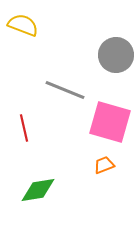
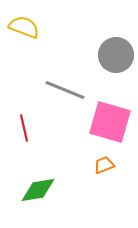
yellow semicircle: moved 1 px right, 2 px down
